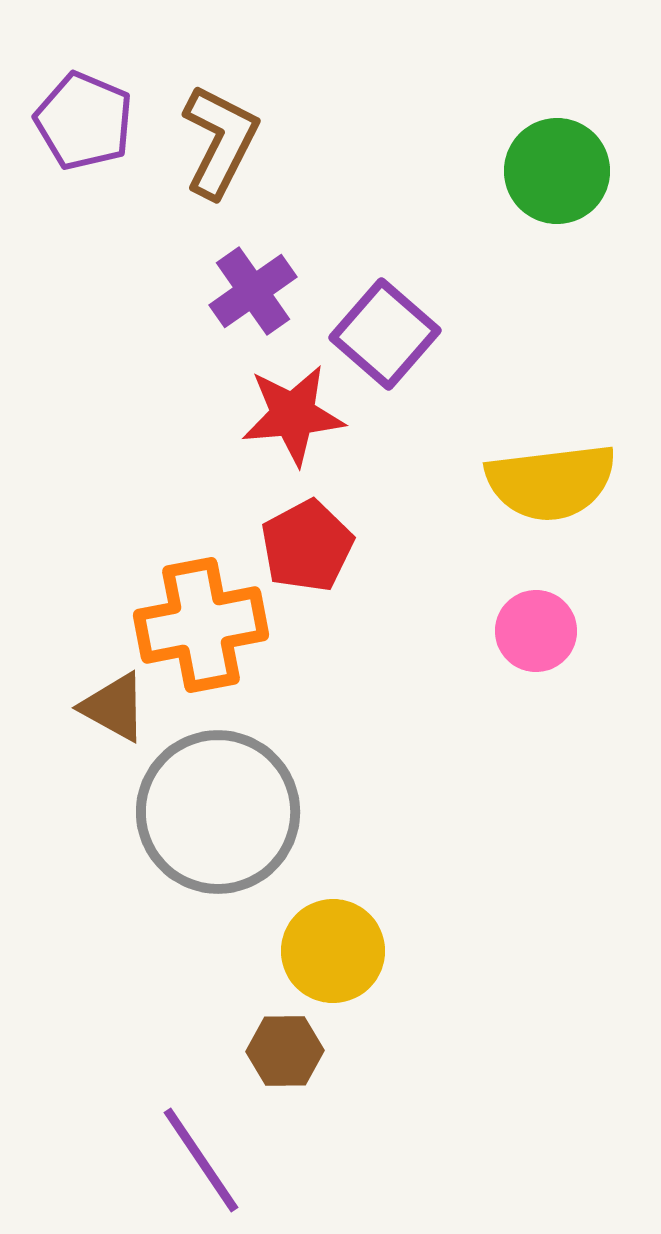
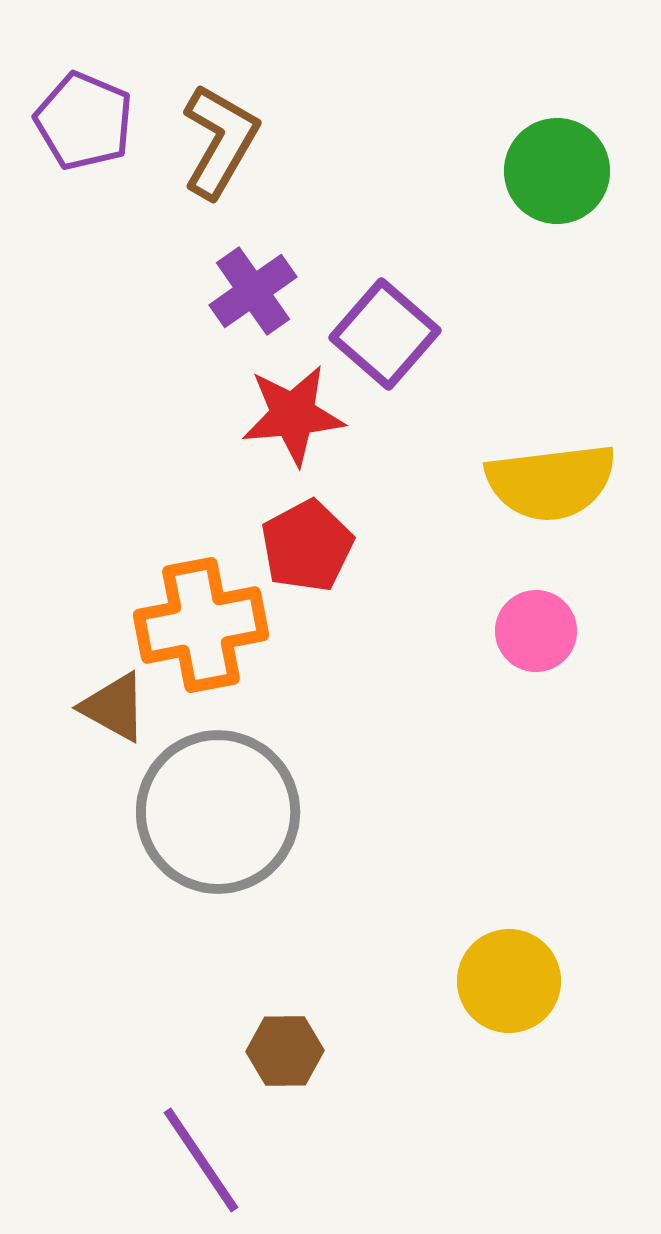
brown L-shape: rotated 3 degrees clockwise
yellow circle: moved 176 px right, 30 px down
